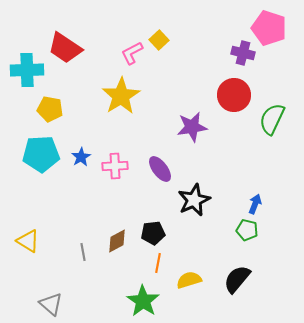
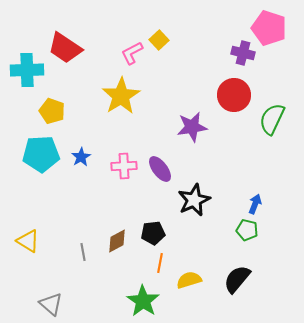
yellow pentagon: moved 2 px right, 2 px down; rotated 10 degrees clockwise
pink cross: moved 9 px right
orange line: moved 2 px right
